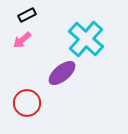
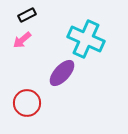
cyan cross: rotated 18 degrees counterclockwise
purple ellipse: rotated 8 degrees counterclockwise
